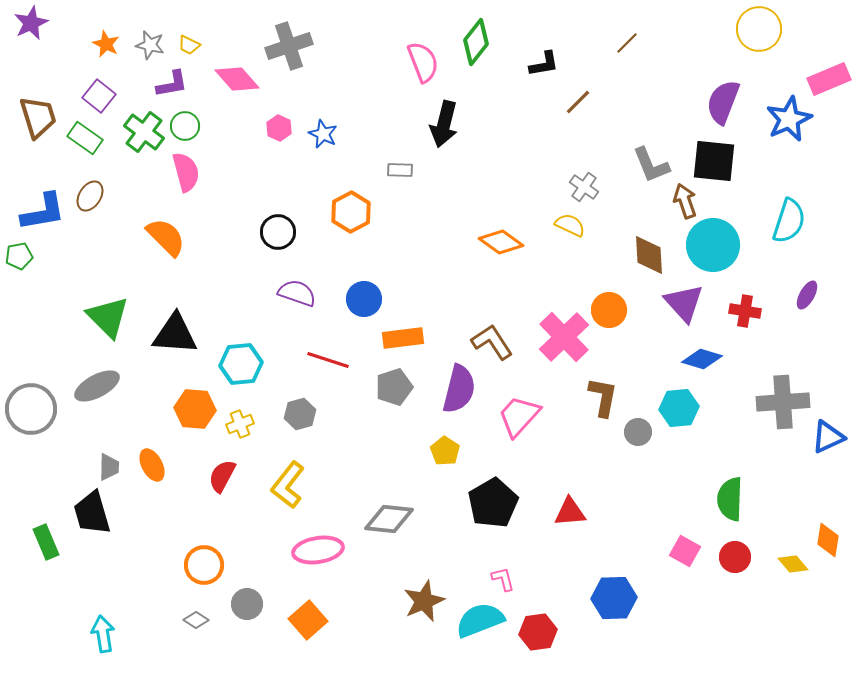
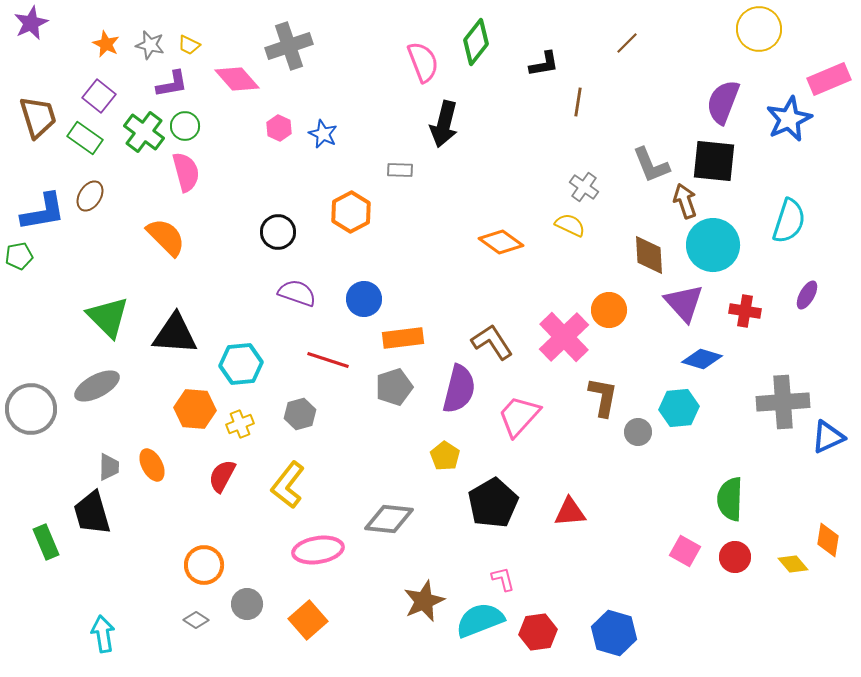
brown line at (578, 102): rotated 36 degrees counterclockwise
yellow pentagon at (445, 451): moved 5 px down
blue hexagon at (614, 598): moved 35 px down; rotated 18 degrees clockwise
